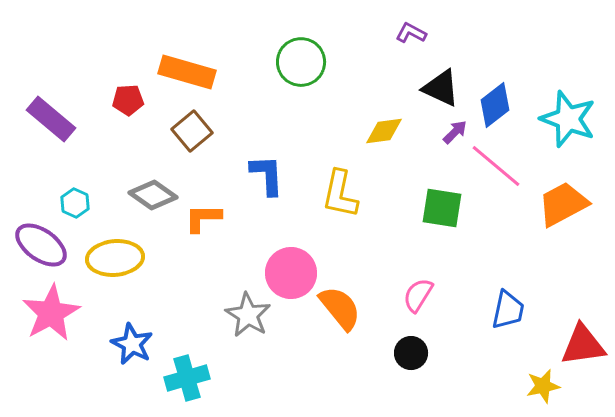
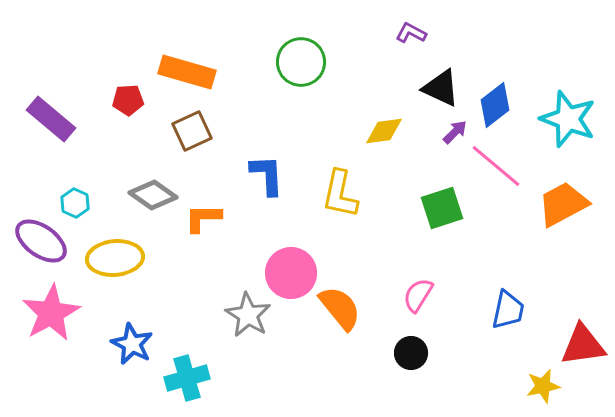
brown square: rotated 15 degrees clockwise
green square: rotated 27 degrees counterclockwise
purple ellipse: moved 4 px up
